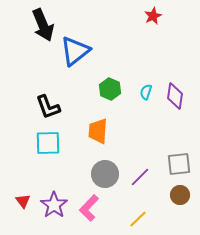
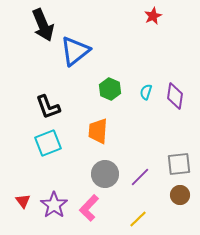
cyan square: rotated 20 degrees counterclockwise
